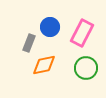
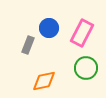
blue circle: moved 1 px left, 1 px down
gray rectangle: moved 1 px left, 2 px down
orange diamond: moved 16 px down
